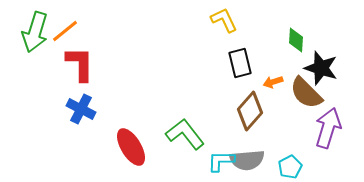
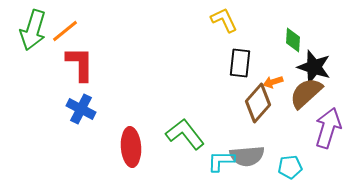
green arrow: moved 2 px left, 2 px up
green diamond: moved 3 px left
black rectangle: rotated 20 degrees clockwise
black star: moved 7 px left, 1 px up
brown semicircle: rotated 93 degrees clockwise
brown diamond: moved 8 px right, 8 px up
red ellipse: rotated 27 degrees clockwise
gray semicircle: moved 4 px up
cyan pentagon: rotated 20 degrees clockwise
